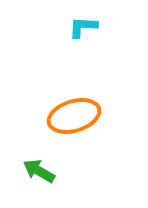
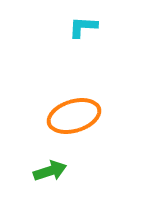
green arrow: moved 11 px right; rotated 132 degrees clockwise
